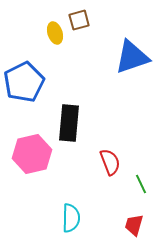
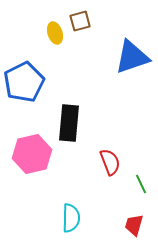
brown square: moved 1 px right, 1 px down
